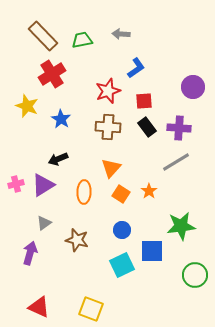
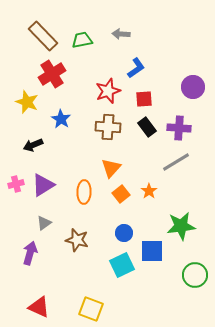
red square: moved 2 px up
yellow star: moved 4 px up
black arrow: moved 25 px left, 14 px up
orange square: rotated 18 degrees clockwise
blue circle: moved 2 px right, 3 px down
